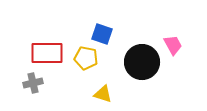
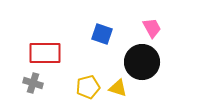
pink trapezoid: moved 21 px left, 17 px up
red rectangle: moved 2 px left
yellow pentagon: moved 2 px right, 29 px down; rotated 25 degrees counterclockwise
gray cross: rotated 30 degrees clockwise
yellow triangle: moved 15 px right, 6 px up
